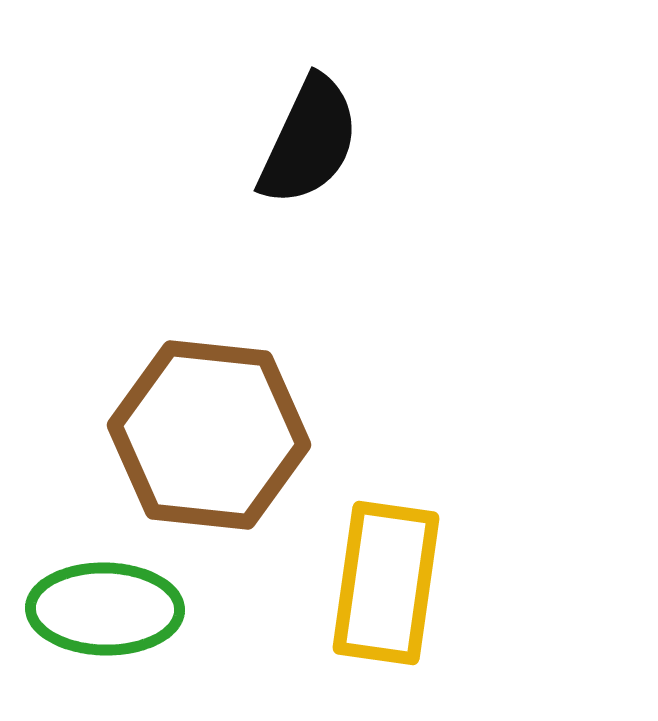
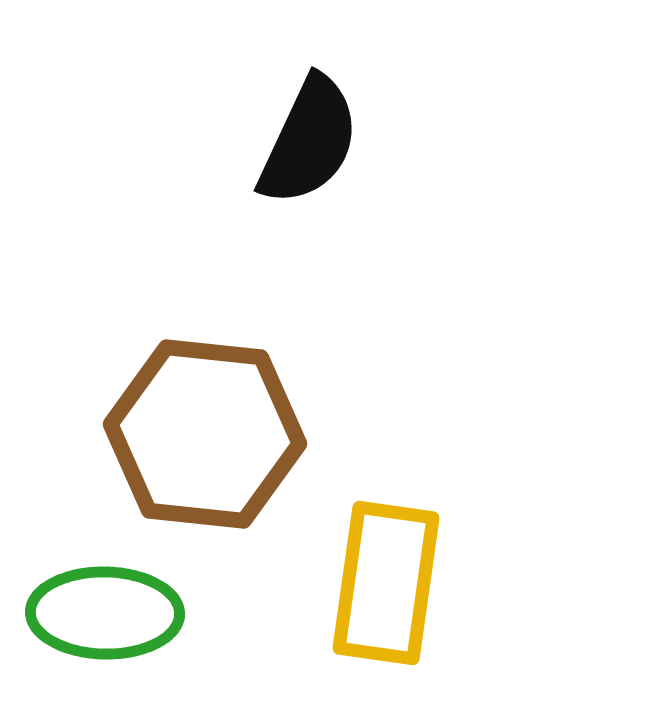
brown hexagon: moved 4 px left, 1 px up
green ellipse: moved 4 px down
